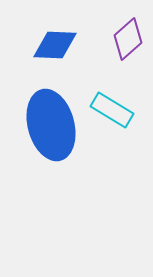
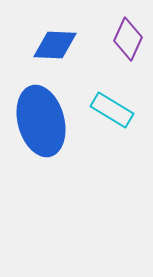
purple diamond: rotated 24 degrees counterclockwise
blue ellipse: moved 10 px left, 4 px up
